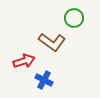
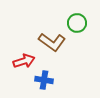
green circle: moved 3 px right, 5 px down
blue cross: rotated 18 degrees counterclockwise
